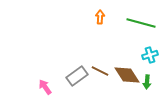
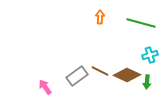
brown diamond: rotated 32 degrees counterclockwise
